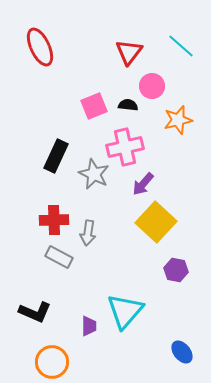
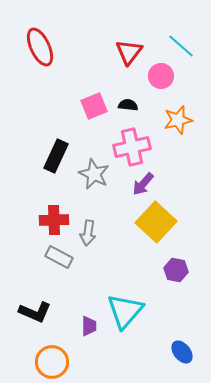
pink circle: moved 9 px right, 10 px up
pink cross: moved 7 px right
